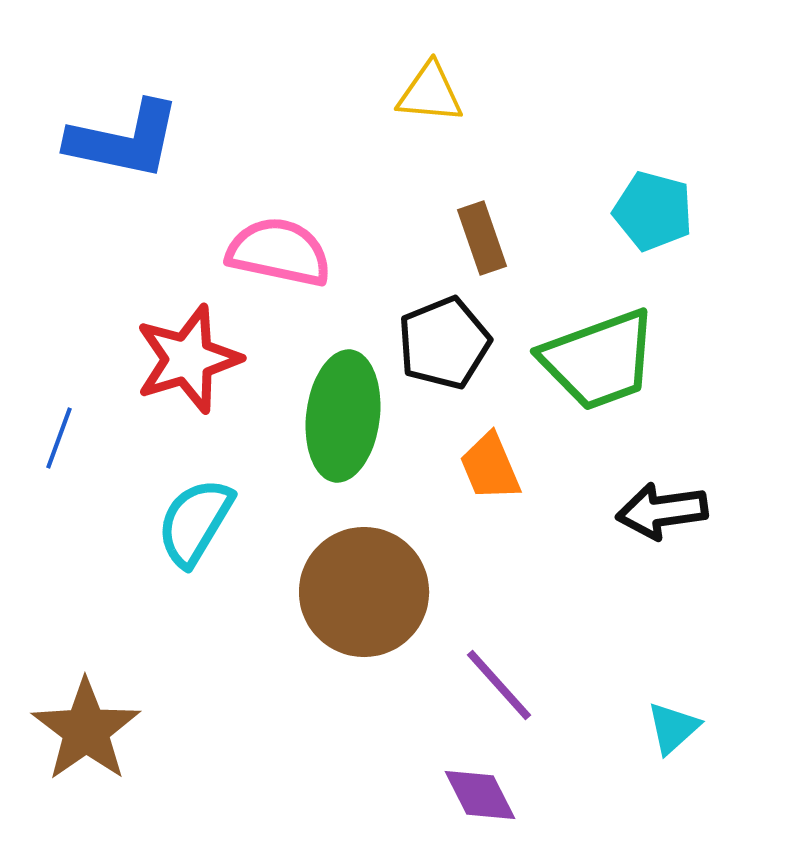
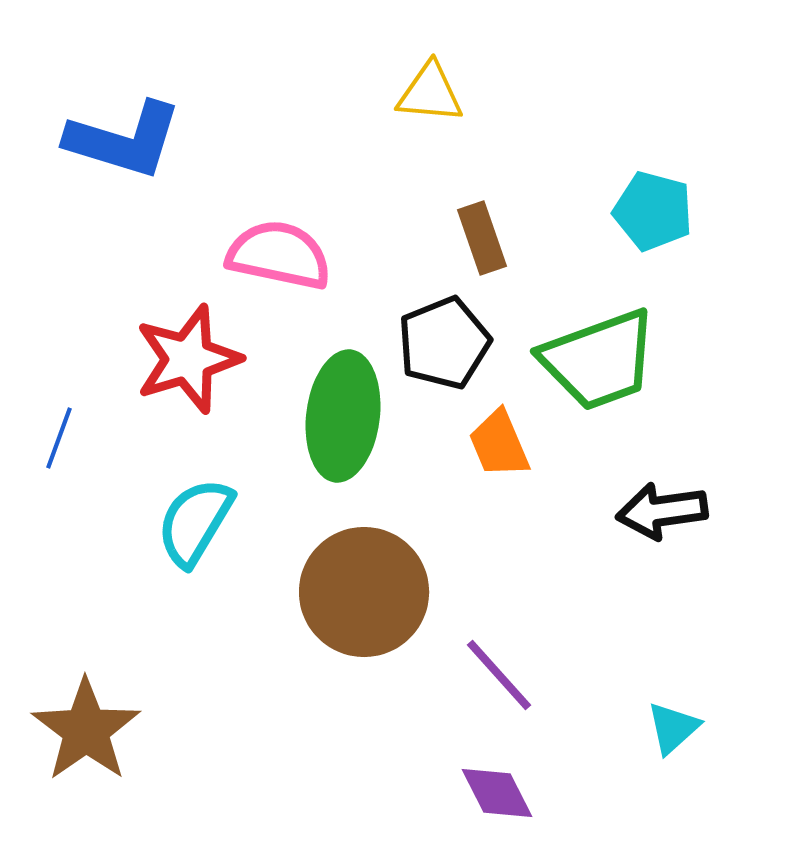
blue L-shape: rotated 5 degrees clockwise
pink semicircle: moved 3 px down
orange trapezoid: moved 9 px right, 23 px up
purple line: moved 10 px up
purple diamond: moved 17 px right, 2 px up
